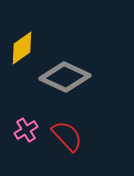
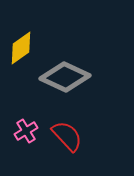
yellow diamond: moved 1 px left
pink cross: moved 1 px down
